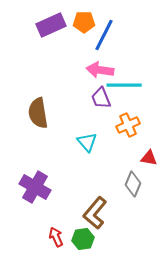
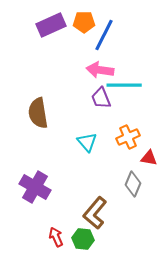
orange cross: moved 12 px down
green hexagon: rotated 15 degrees clockwise
